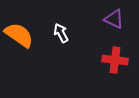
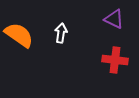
white arrow: rotated 36 degrees clockwise
